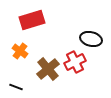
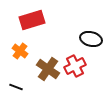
red cross: moved 4 px down
brown cross: rotated 15 degrees counterclockwise
